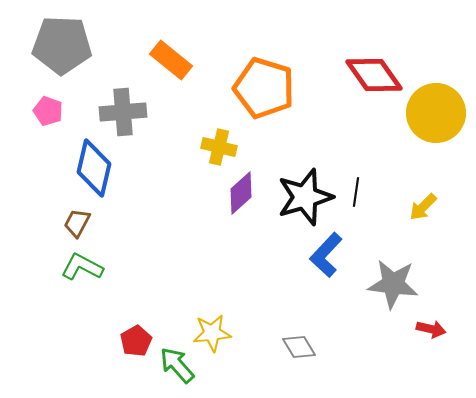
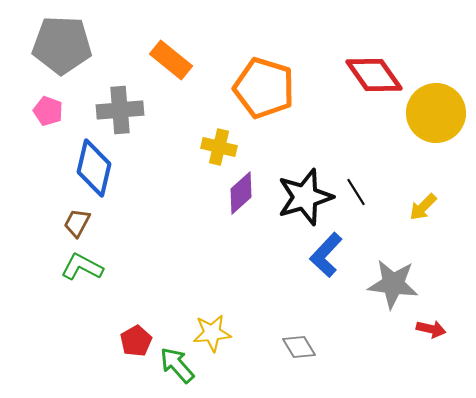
gray cross: moved 3 px left, 2 px up
black line: rotated 40 degrees counterclockwise
